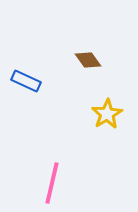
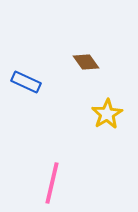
brown diamond: moved 2 px left, 2 px down
blue rectangle: moved 1 px down
